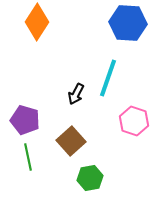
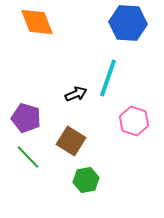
orange diamond: rotated 54 degrees counterclockwise
black arrow: rotated 140 degrees counterclockwise
purple pentagon: moved 1 px right, 2 px up
brown square: rotated 16 degrees counterclockwise
green line: rotated 32 degrees counterclockwise
green hexagon: moved 4 px left, 2 px down
